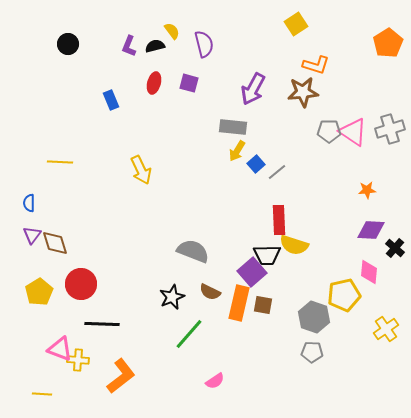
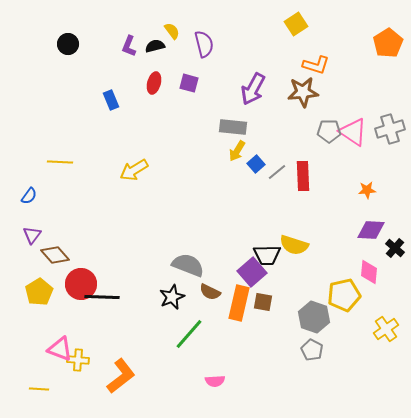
yellow arrow at (141, 170): moved 7 px left; rotated 84 degrees clockwise
blue semicircle at (29, 203): moved 7 px up; rotated 144 degrees counterclockwise
red rectangle at (279, 220): moved 24 px right, 44 px up
brown diamond at (55, 243): moved 12 px down; rotated 24 degrees counterclockwise
gray semicircle at (193, 251): moved 5 px left, 14 px down
brown square at (263, 305): moved 3 px up
black line at (102, 324): moved 27 px up
gray pentagon at (312, 352): moved 2 px up; rotated 25 degrees clockwise
pink semicircle at (215, 381): rotated 30 degrees clockwise
yellow line at (42, 394): moved 3 px left, 5 px up
